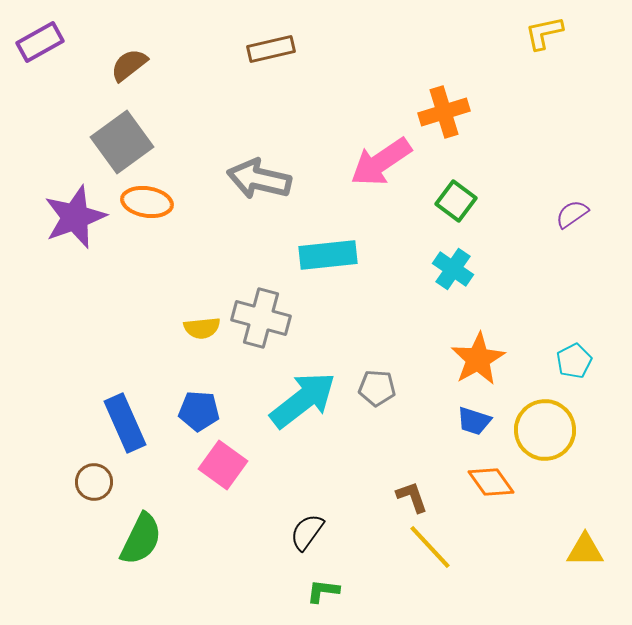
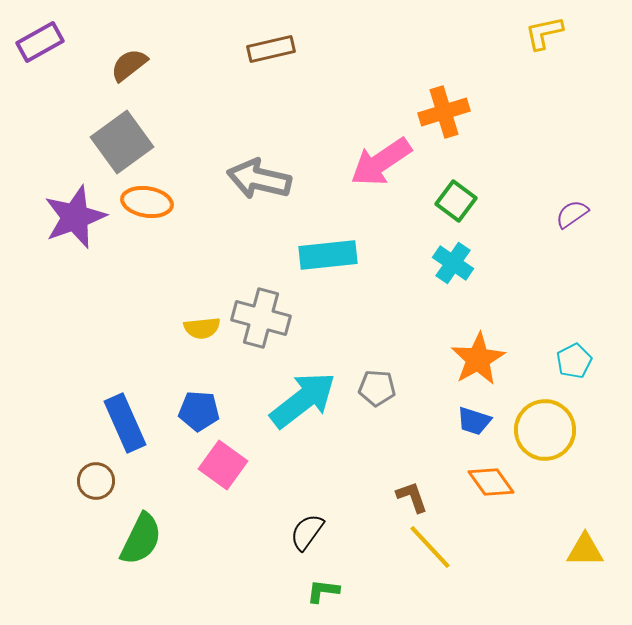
cyan cross: moved 6 px up
brown circle: moved 2 px right, 1 px up
